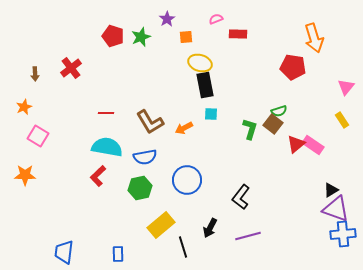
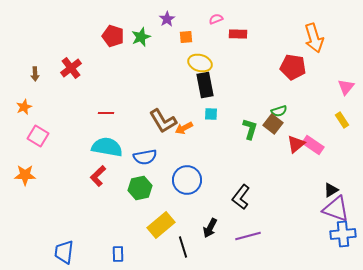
brown L-shape at (150, 122): moved 13 px right, 1 px up
